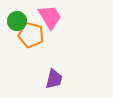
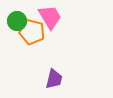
orange pentagon: moved 1 px right, 3 px up
